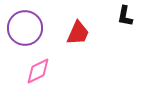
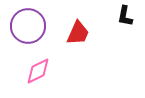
purple circle: moved 3 px right, 2 px up
